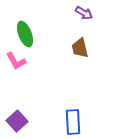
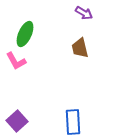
green ellipse: rotated 45 degrees clockwise
